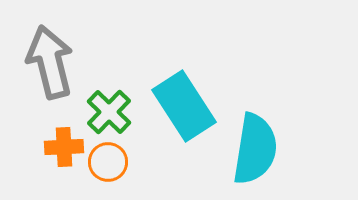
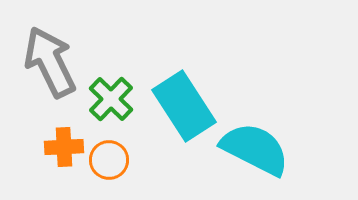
gray arrow: rotated 12 degrees counterclockwise
green cross: moved 2 px right, 13 px up
cyan semicircle: rotated 72 degrees counterclockwise
orange circle: moved 1 px right, 2 px up
